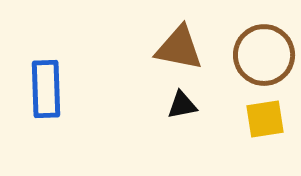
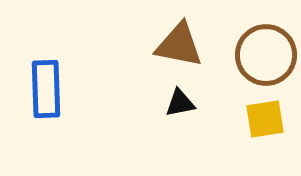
brown triangle: moved 3 px up
brown circle: moved 2 px right
black triangle: moved 2 px left, 2 px up
